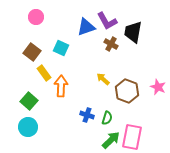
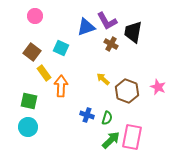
pink circle: moved 1 px left, 1 px up
green square: rotated 30 degrees counterclockwise
